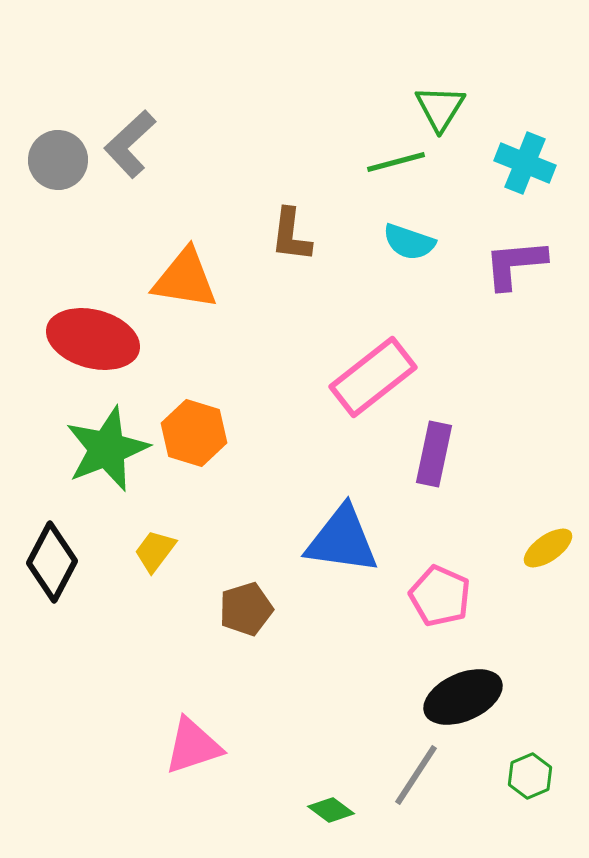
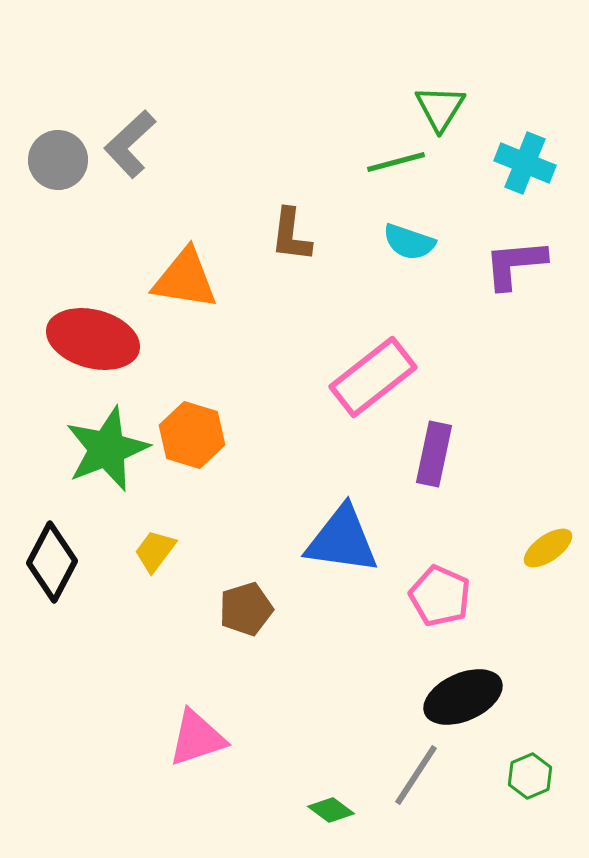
orange hexagon: moved 2 px left, 2 px down
pink triangle: moved 4 px right, 8 px up
